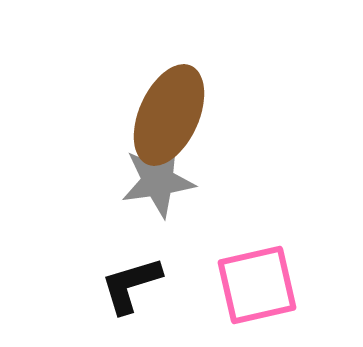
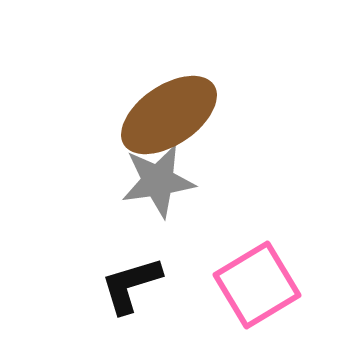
brown ellipse: rotated 32 degrees clockwise
pink square: rotated 18 degrees counterclockwise
